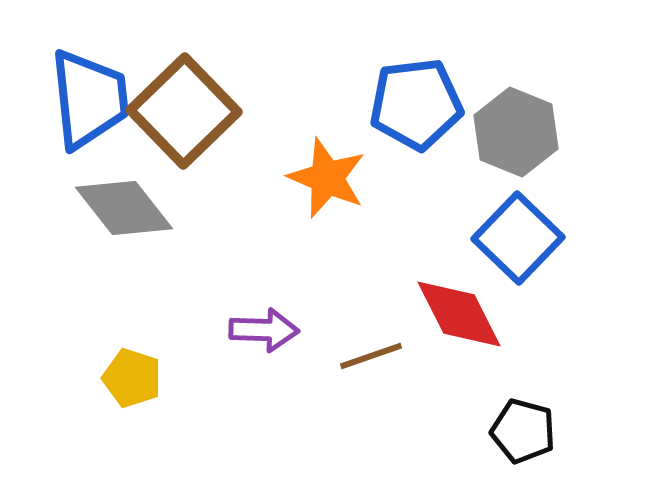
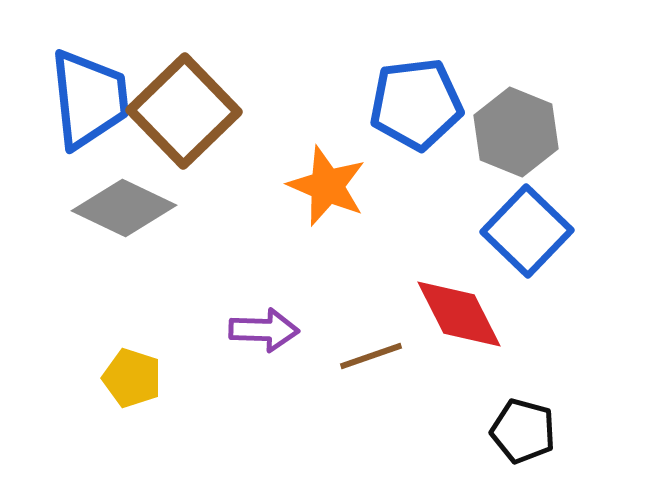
orange star: moved 8 px down
gray diamond: rotated 26 degrees counterclockwise
blue square: moved 9 px right, 7 px up
